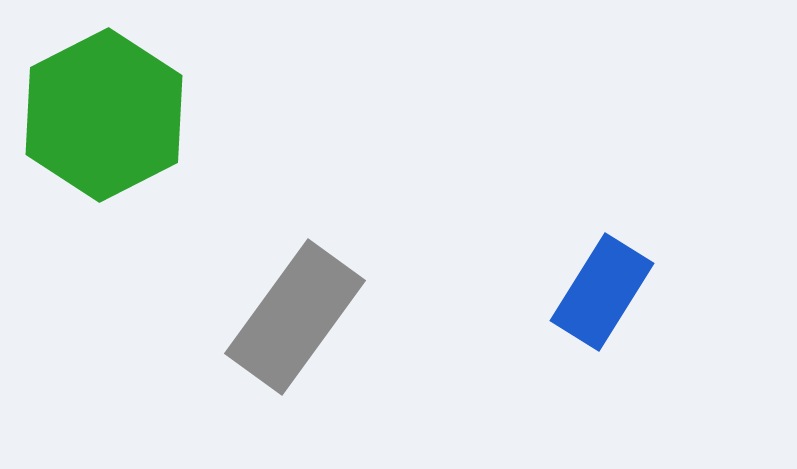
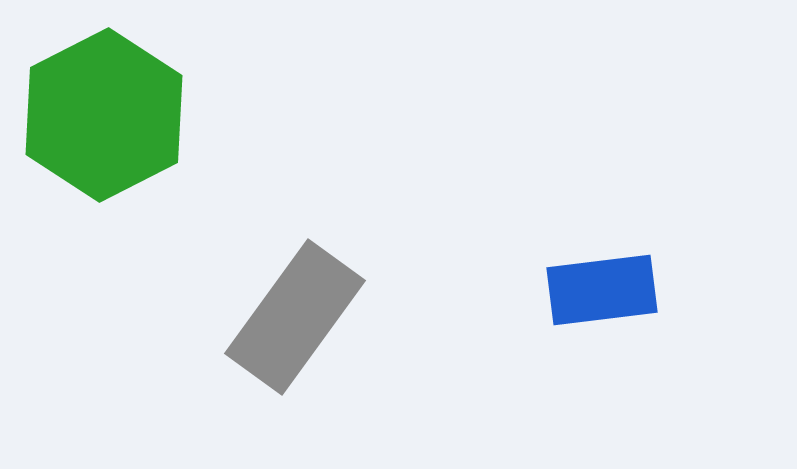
blue rectangle: moved 2 px up; rotated 51 degrees clockwise
